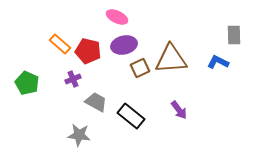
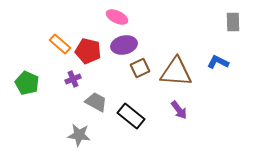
gray rectangle: moved 1 px left, 13 px up
brown triangle: moved 5 px right, 13 px down; rotated 8 degrees clockwise
